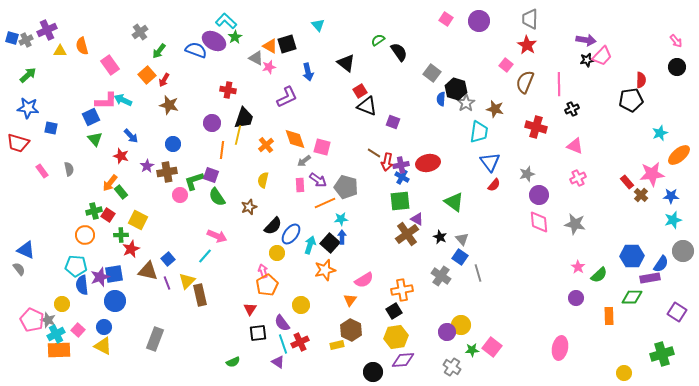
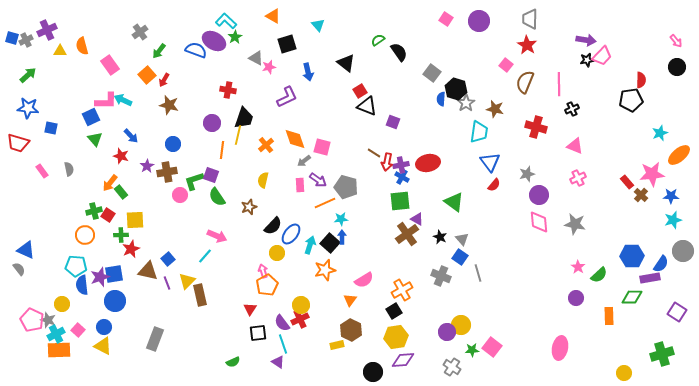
orange triangle at (270, 46): moved 3 px right, 30 px up
yellow square at (138, 220): moved 3 px left; rotated 30 degrees counterclockwise
gray cross at (441, 276): rotated 12 degrees counterclockwise
orange cross at (402, 290): rotated 20 degrees counterclockwise
red cross at (300, 342): moved 23 px up
